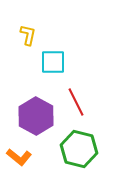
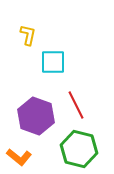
red line: moved 3 px down
purple hexagon: rotated 9 degrees counterclockwise
